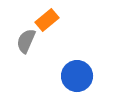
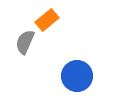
gray semicircle: moved 1 px left, 1 px down
